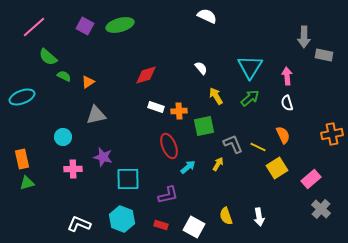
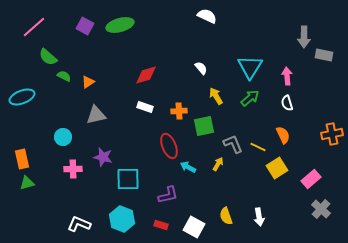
white rectangle at (156, 107): moved 11 px left
cyan arrow at (188, 167): rotated 112 degrees counterclockwise
